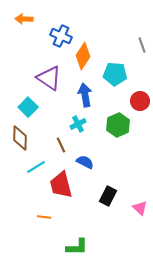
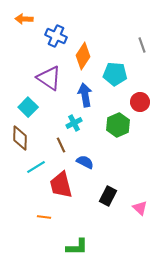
blue cross: moved 5 px left
red circle: moved 1 px down
cyan cross: moved 4 px left, 1 px up
